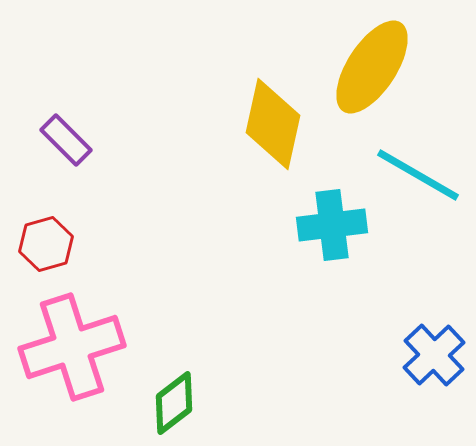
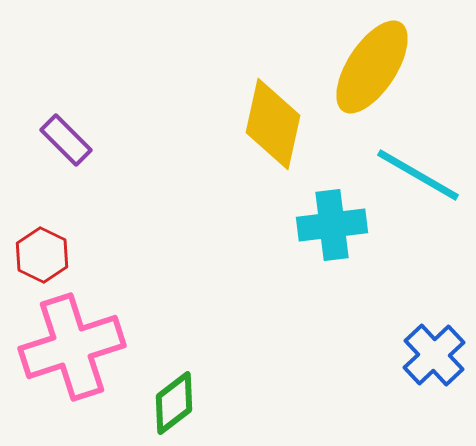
red hexagon: moved 4 px left, 11 px down; rotated 18 degrees counterclockwise
